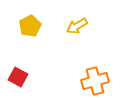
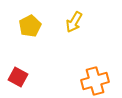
yellow arrow: moved 3 px left, 4 px up; rotated 30 degrees counterclockwise
